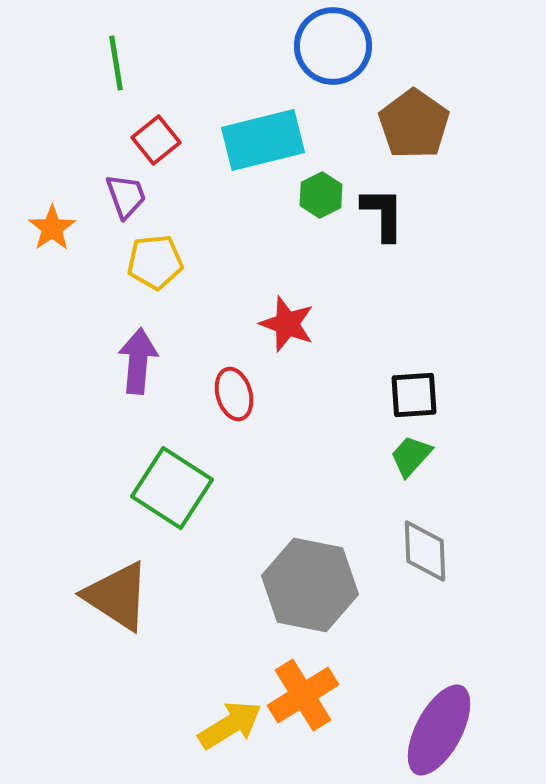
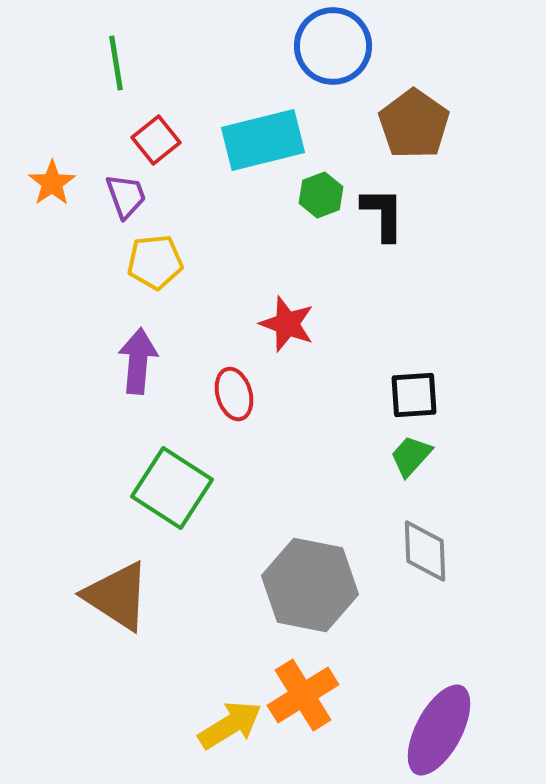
green hexagon: rotated 6 degrees clockwise
orange star: moved 45 px up
